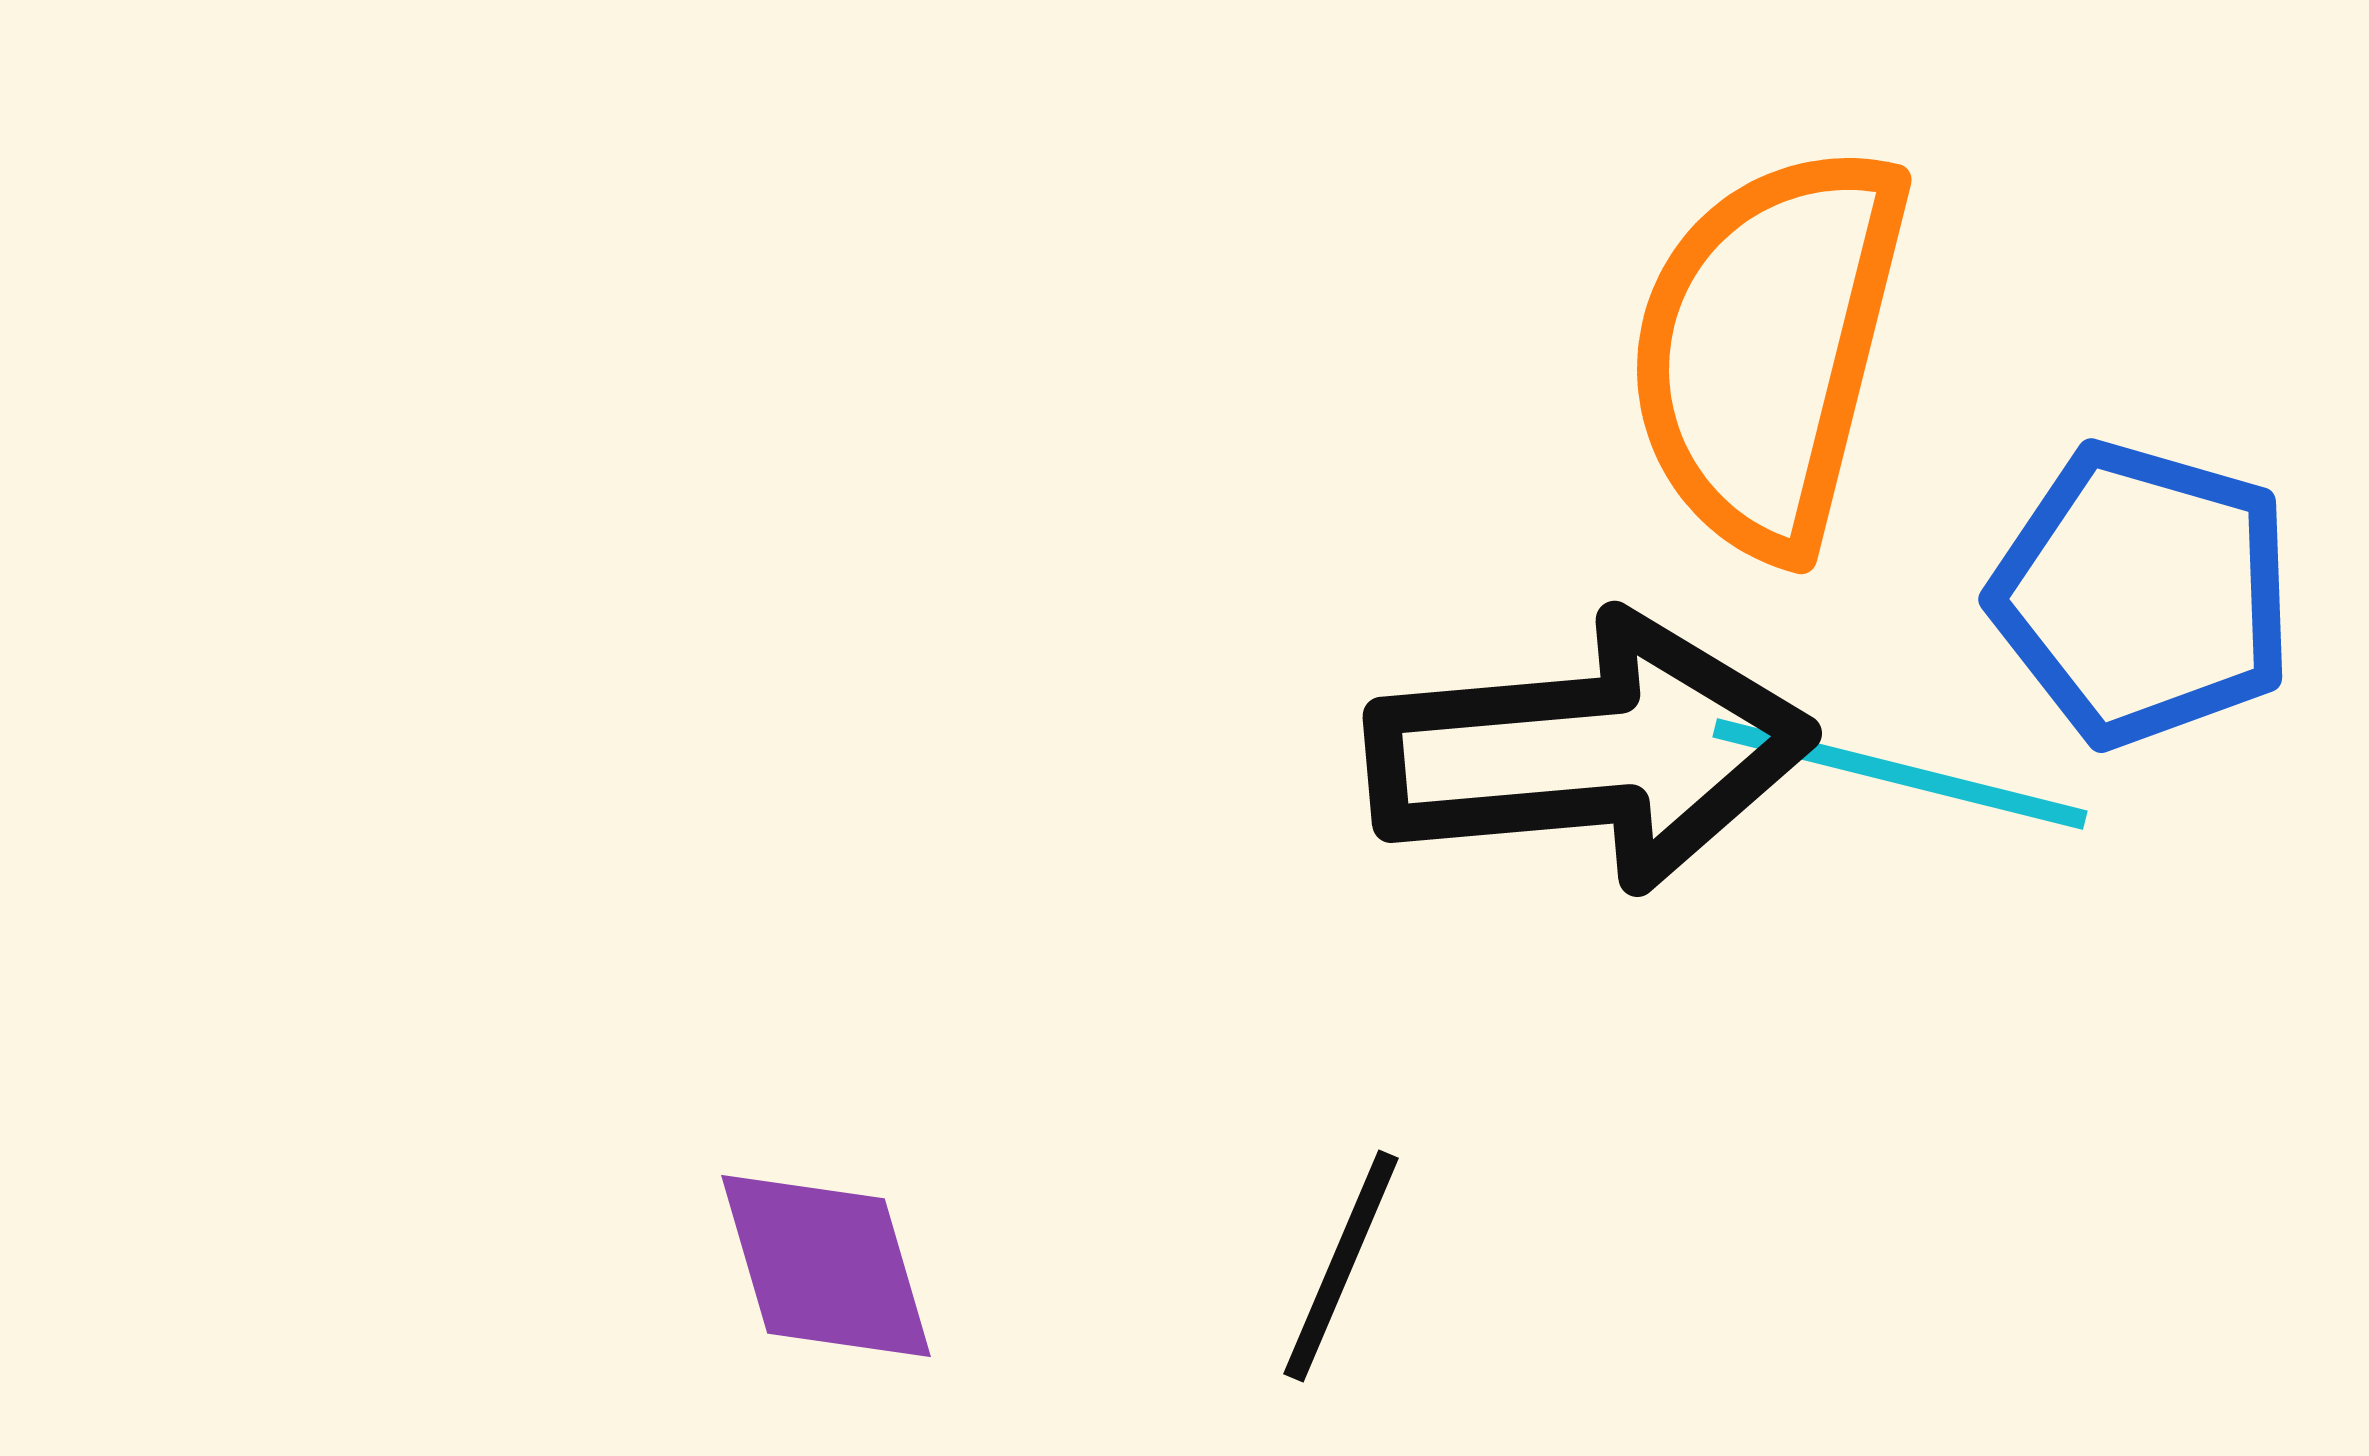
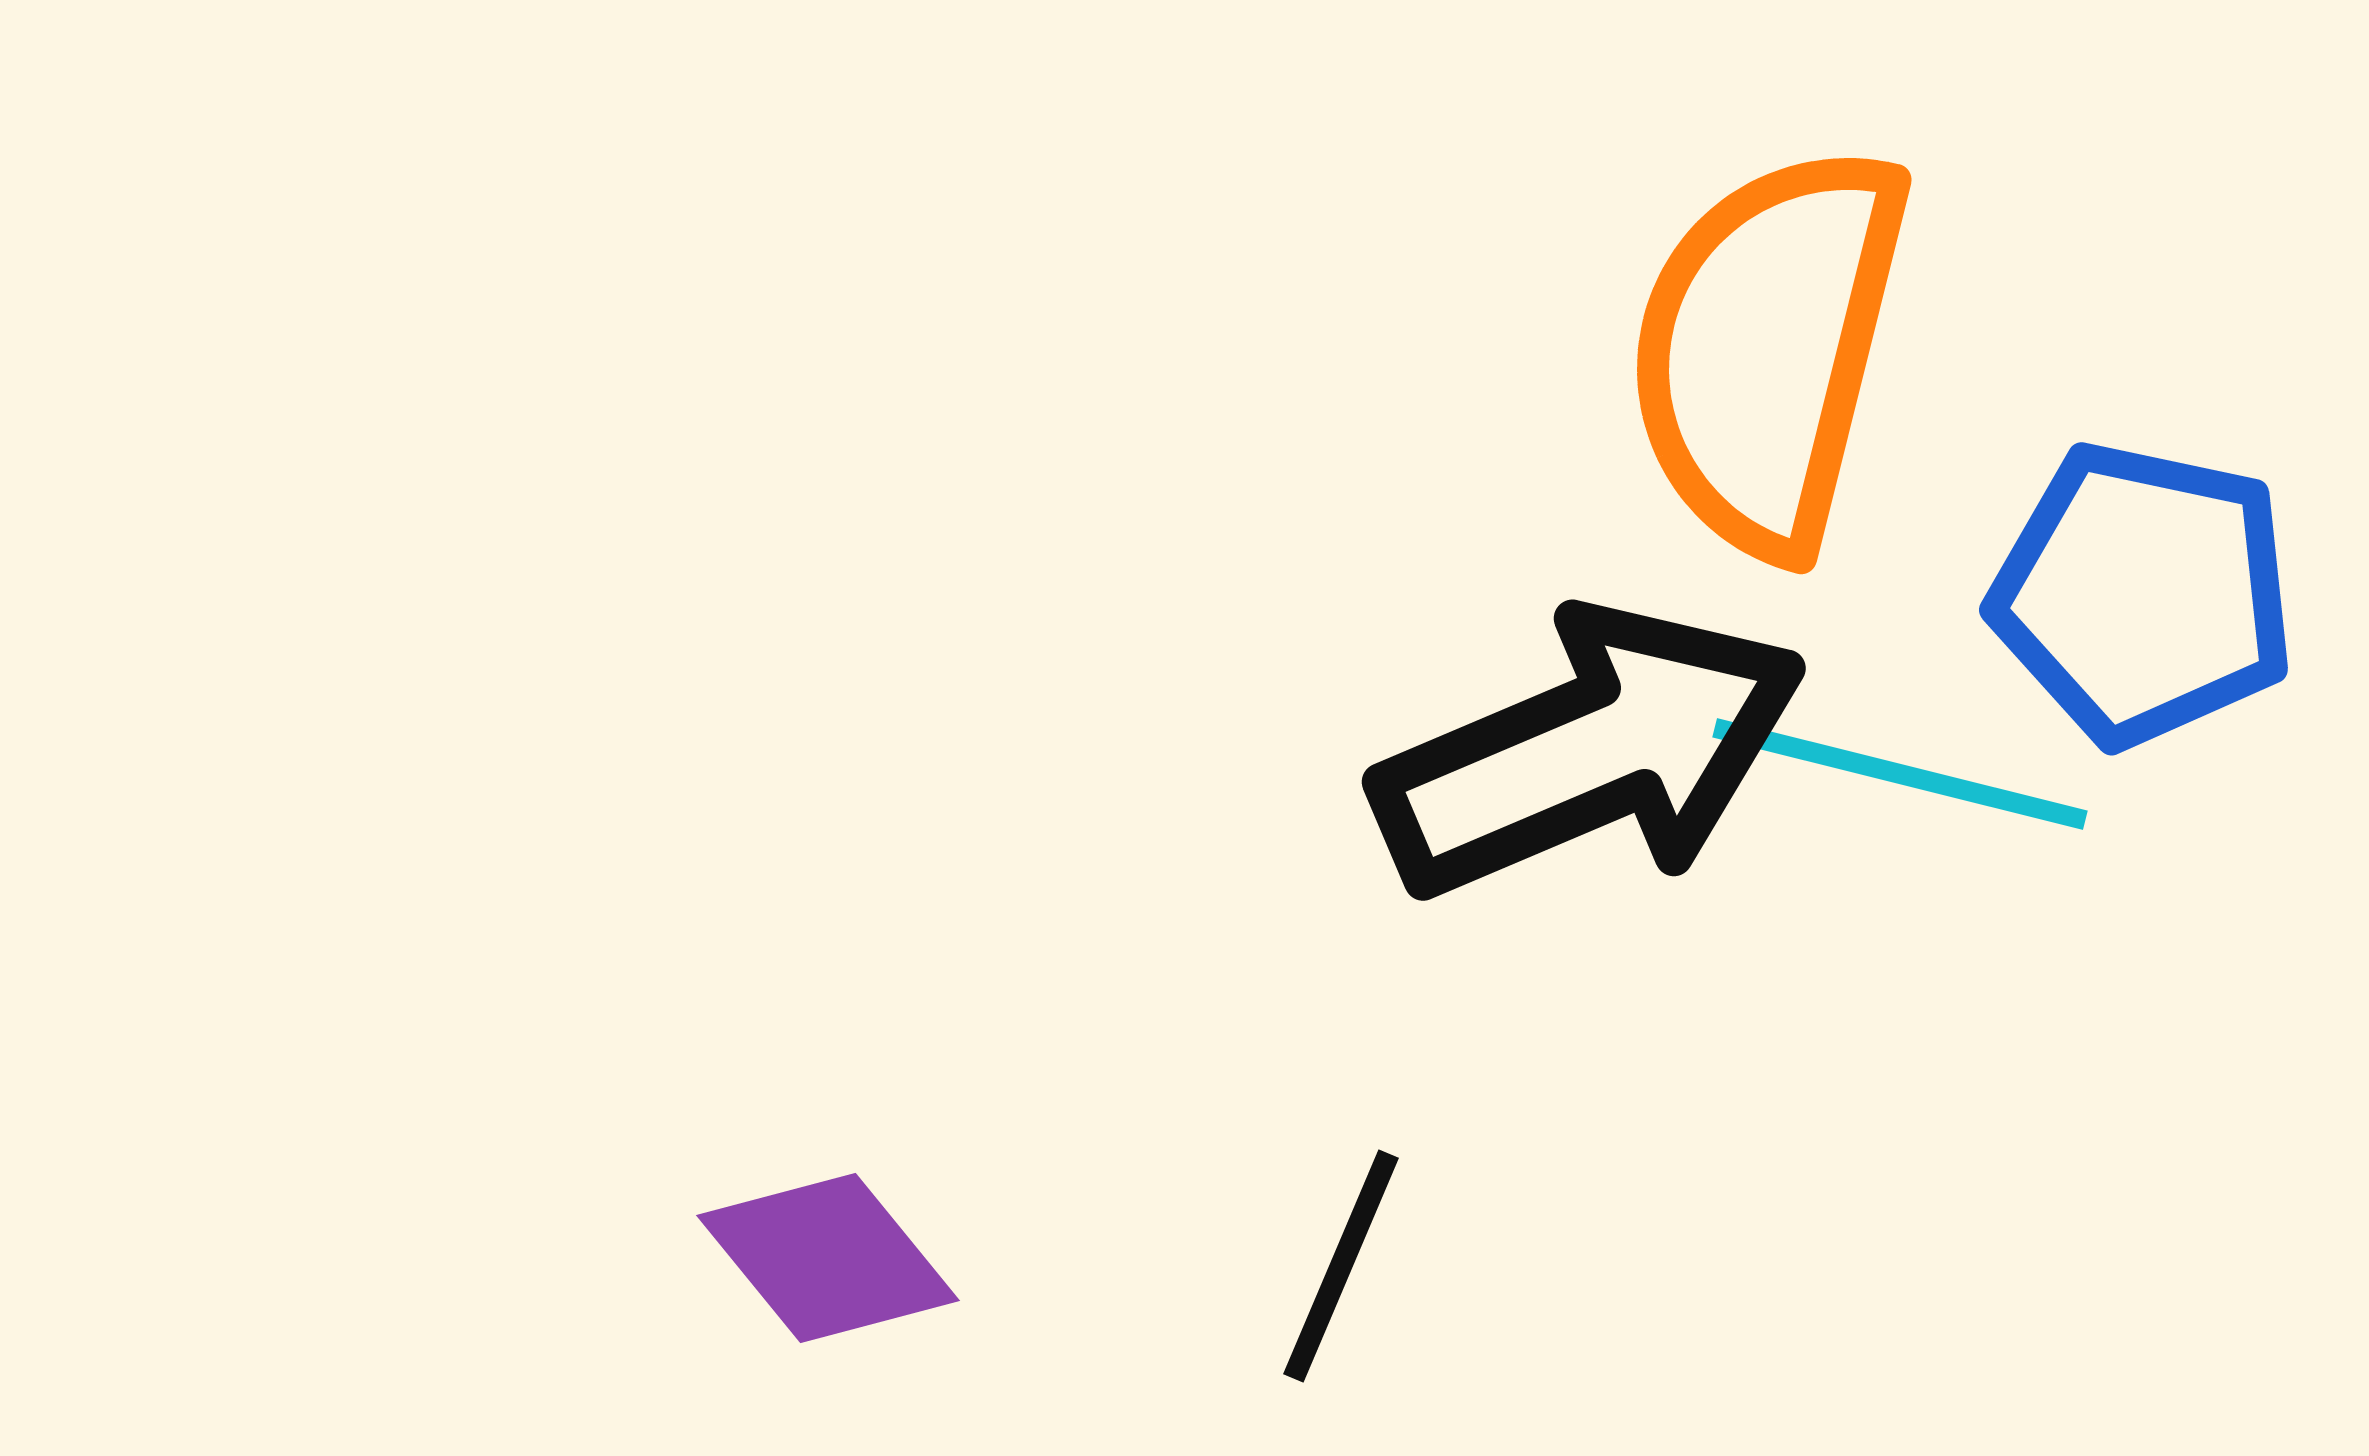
blue pentagon: rotated 4 degrees counterclockwise
black arrow: rotated 18 degrees counterclockwise
purple diamond: moved 2 px right, 8 px up; rotated 23 degrees counterclockwise
